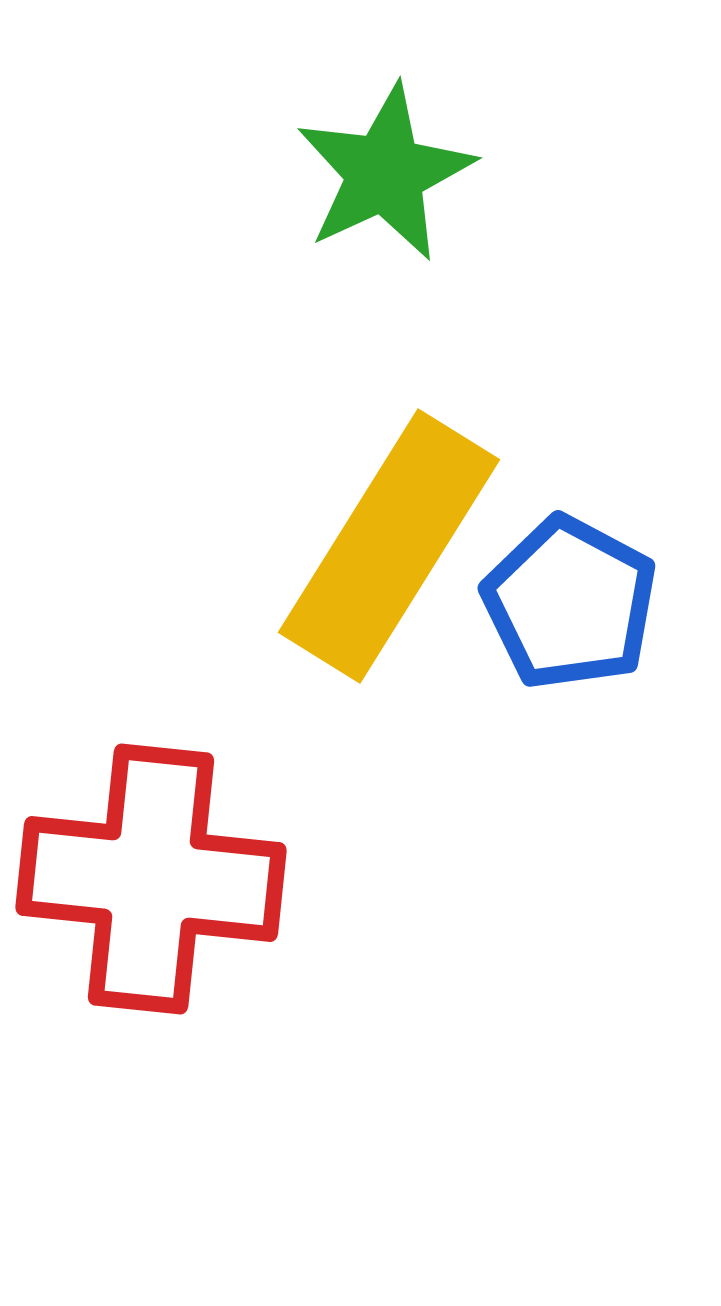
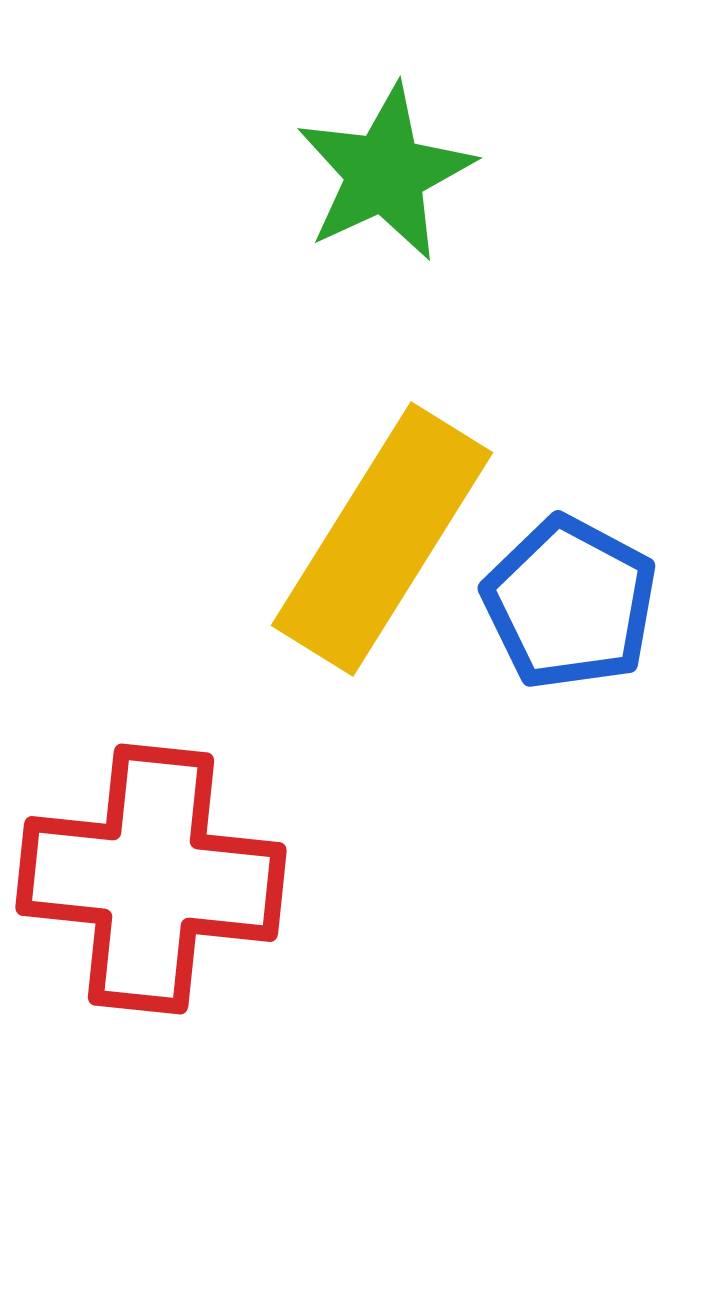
yellow rectangle: moved 7 px left, 7 px up
